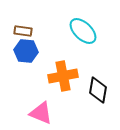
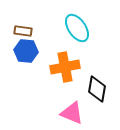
cyan ellipse: moved 6 px left, 3 px up; rotated 12 degrees clockwise
orange cross: moved 2 px right, 9 px up
black diamond: moved 1 px left, 1 px up
pink triangle: moved 31 px right
